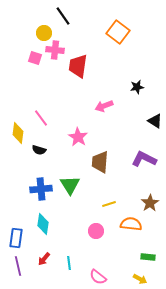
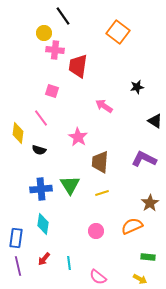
pink square: moved 17 px right, 33 px down
pink arrow: rotated 54 degrees clockwise
yellow line: moved 7 px left, 11 px up
orange semicircle: moved 1 px right, 2 px down; rotated 30 degrees counterclockwise
